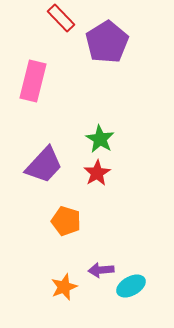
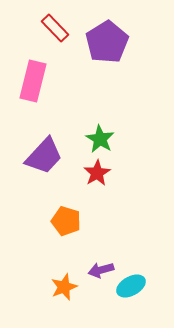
red rectangle: moved 6 px left, 10 px down
purple trapezoid: moved 9 px up
purple arrow: rotated 10 degrees counterclockwise
